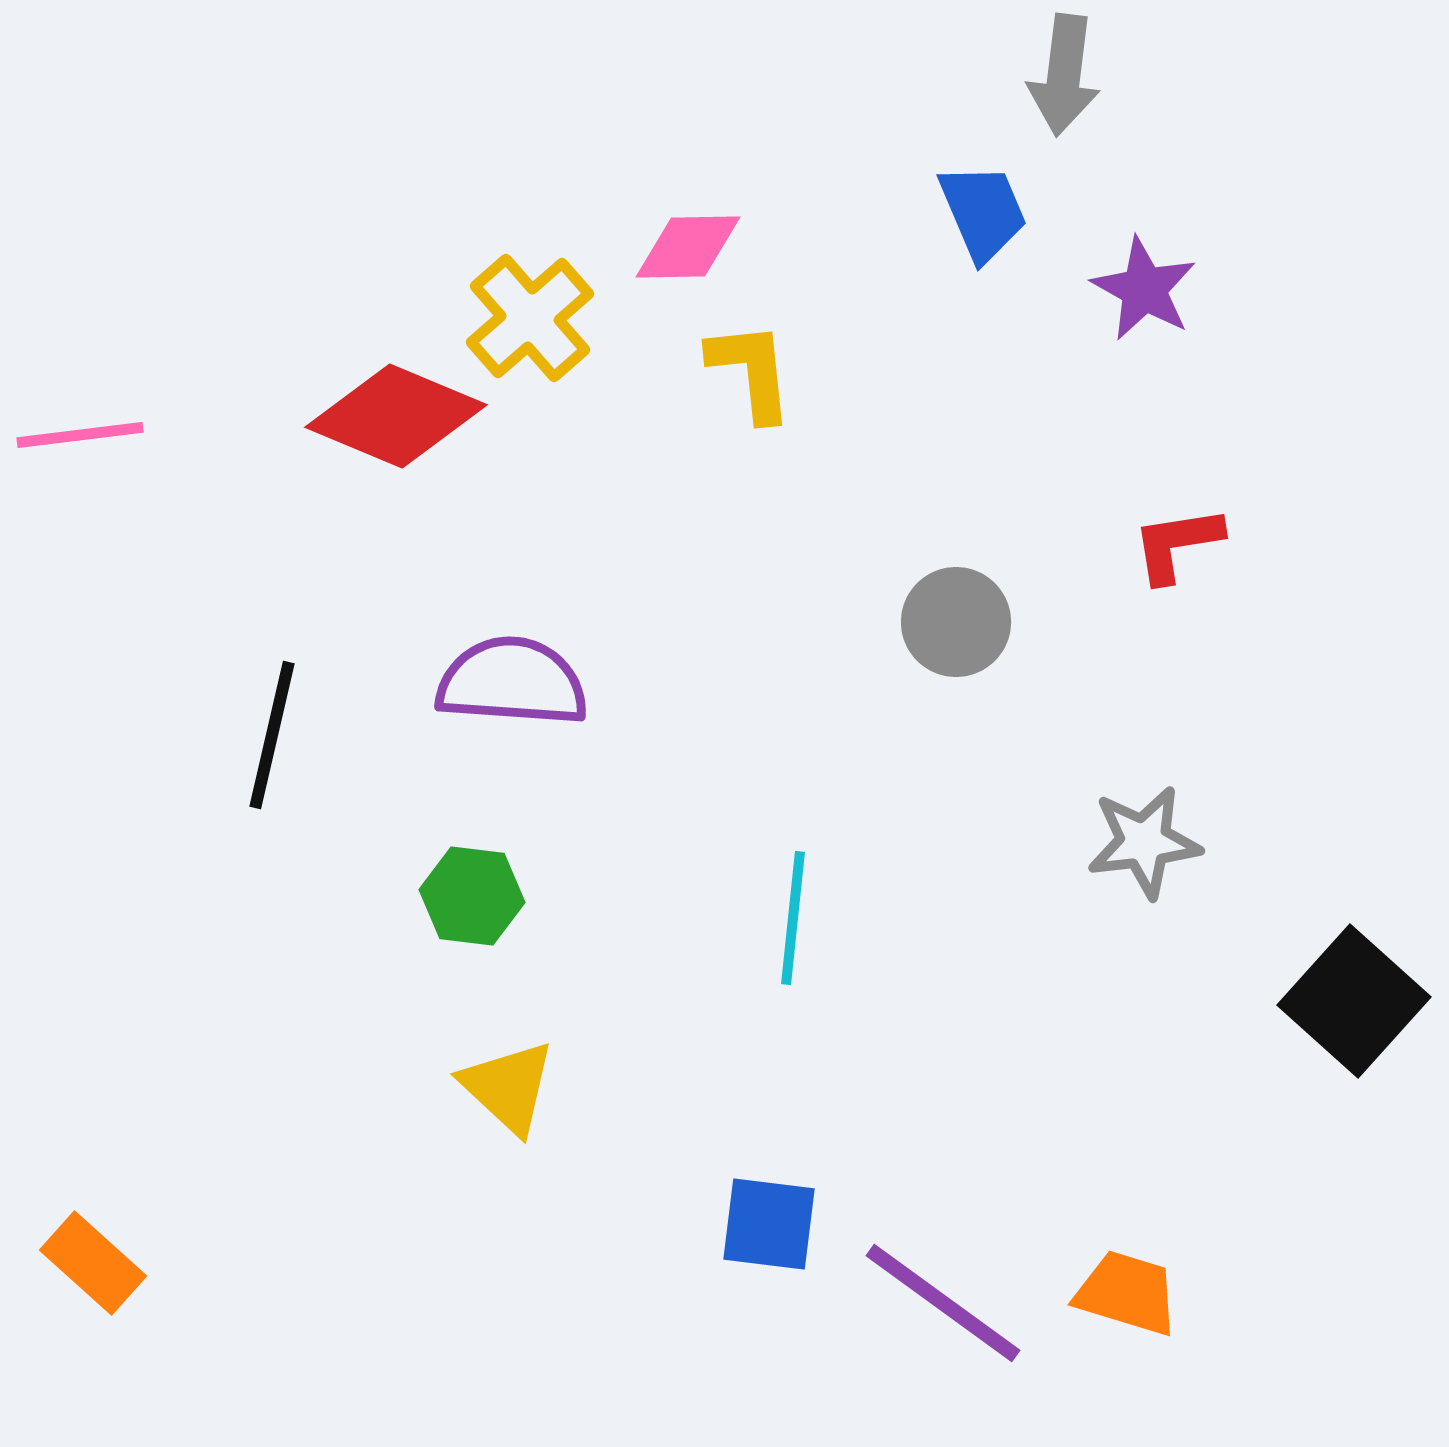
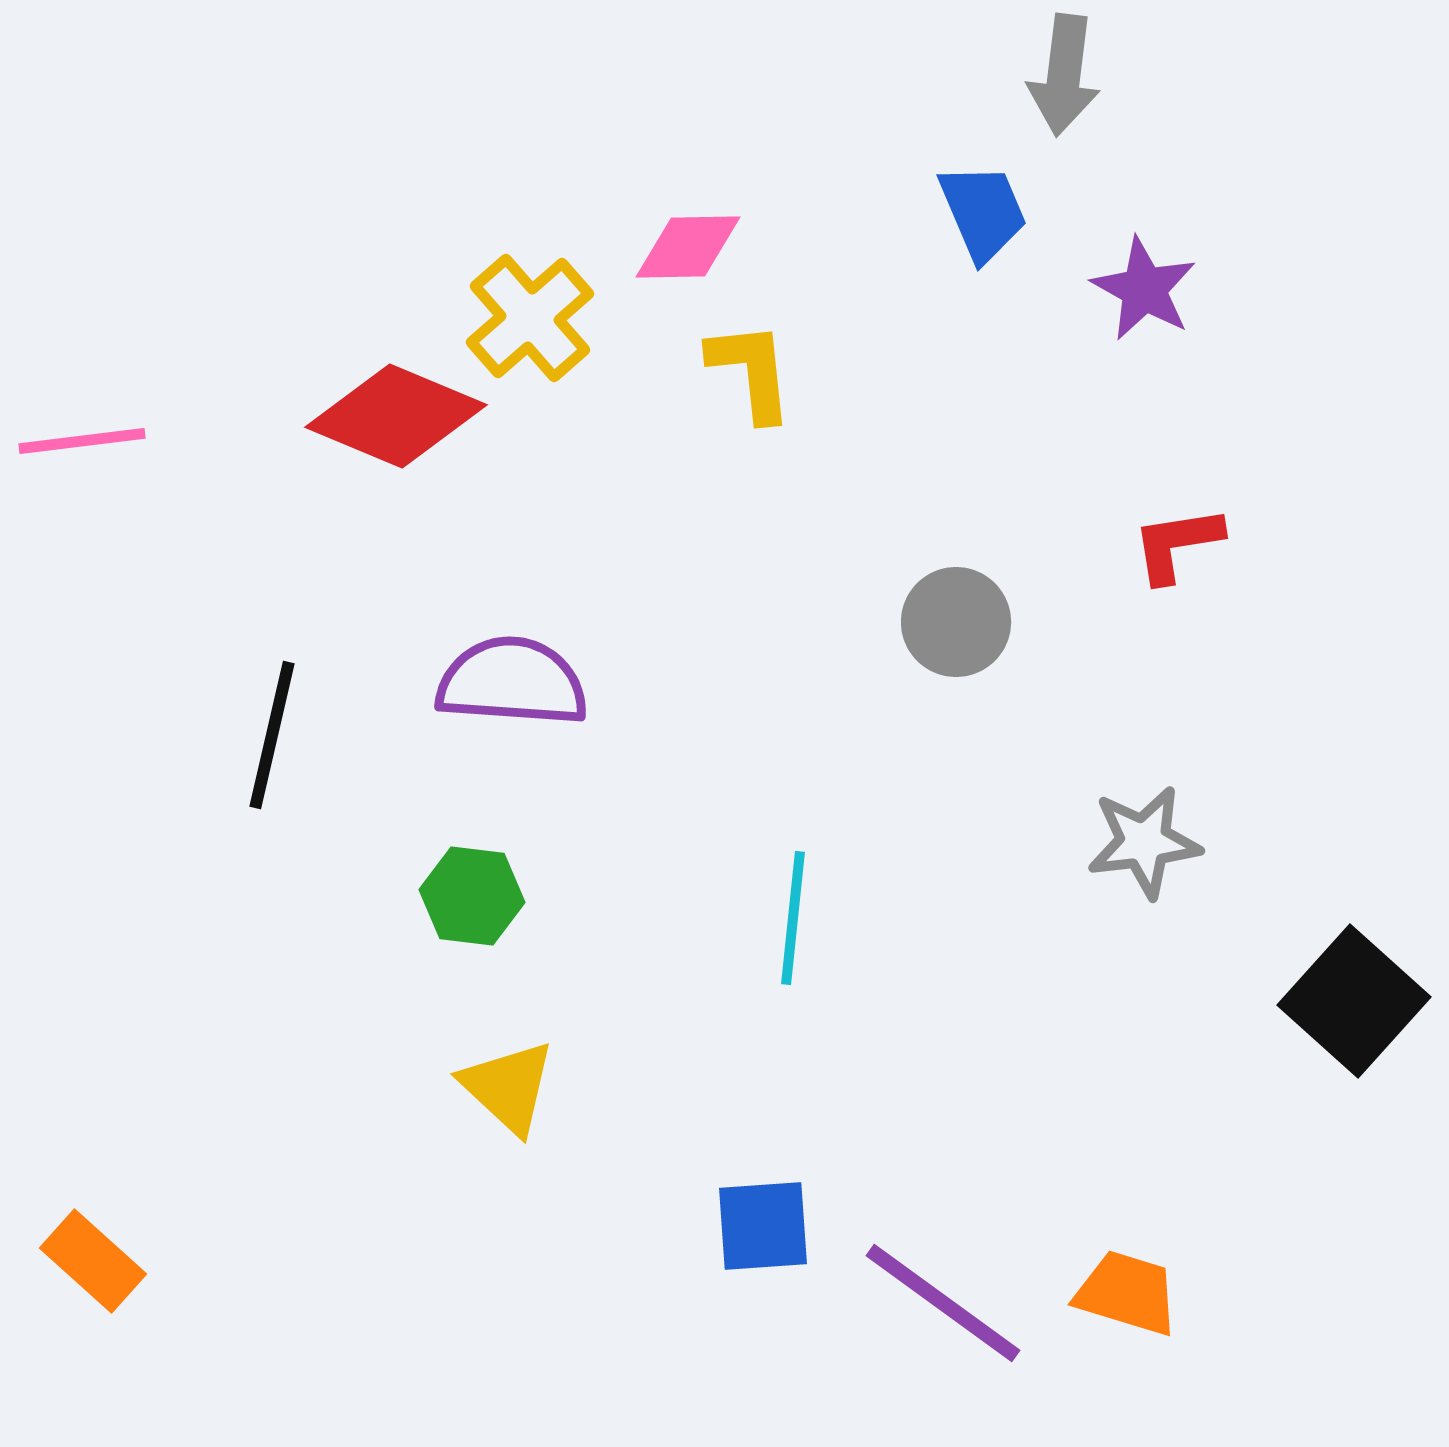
pink line: moved 2 px right, 6 px down
blue square: moved 6 px left, 2 px down; rotated 11 degrees counterclockwise
orange rectangle: moved 2 px up
